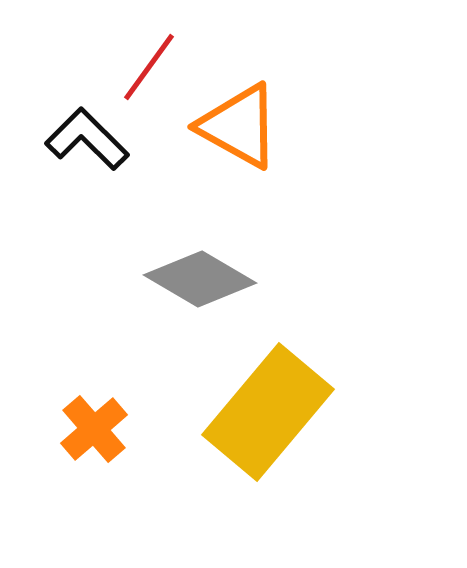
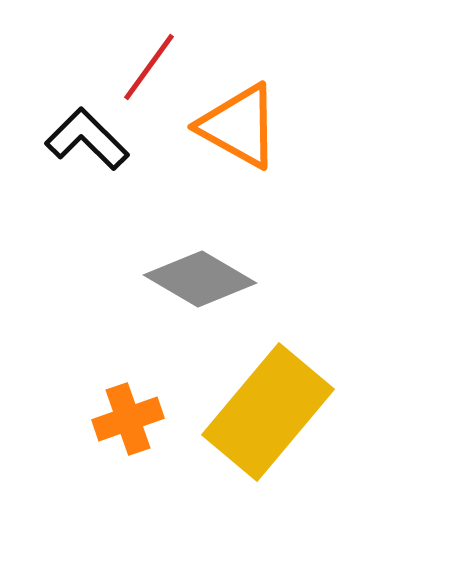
orange cross: moved 34 px right, 10 px up; rotated 22 degrees clockwise
